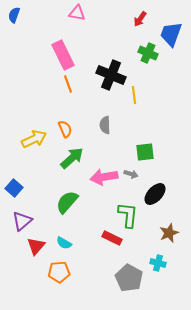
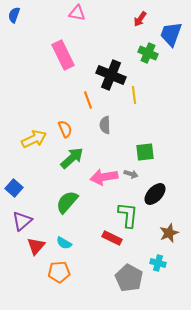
orange line: moved 20 px right, 16 px down
